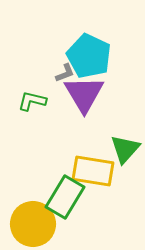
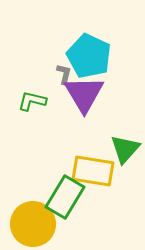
gray L-shape: moved 1 px left, 1 px down; rotated 55 degrees counterclockwise
